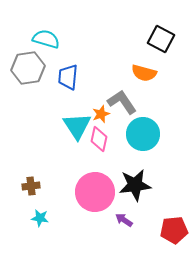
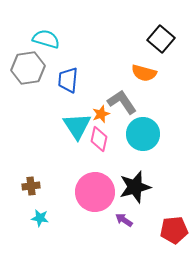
black square: rotated 12 degrees clockwise
blue trapezoid: moved 3 px down
black star: moved 2 px down; rotated 8 degrees counterclockwise
